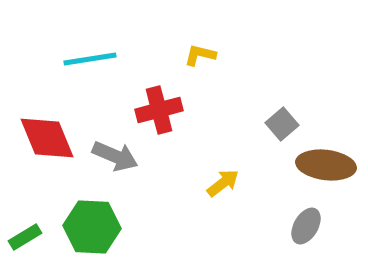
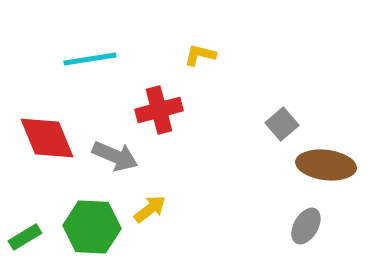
yellow arrow: moved 73 px left, 26 px down
